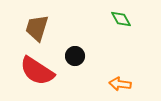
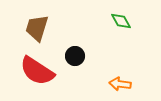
green diamond: moved 2 px down
